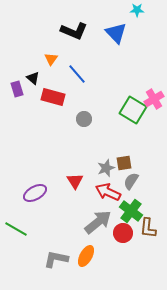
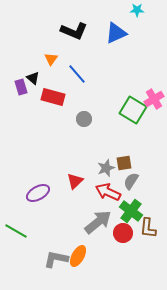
blue triangle: rotated 50 degrees clockwise
purple rectangle: moved 4 px right, 2 px up
red triangle: rotated 18 degrees clockwise
purple ellipse: moved 3 px right
green line: moved 2 px down
orange ellipse: moved 8 px left
